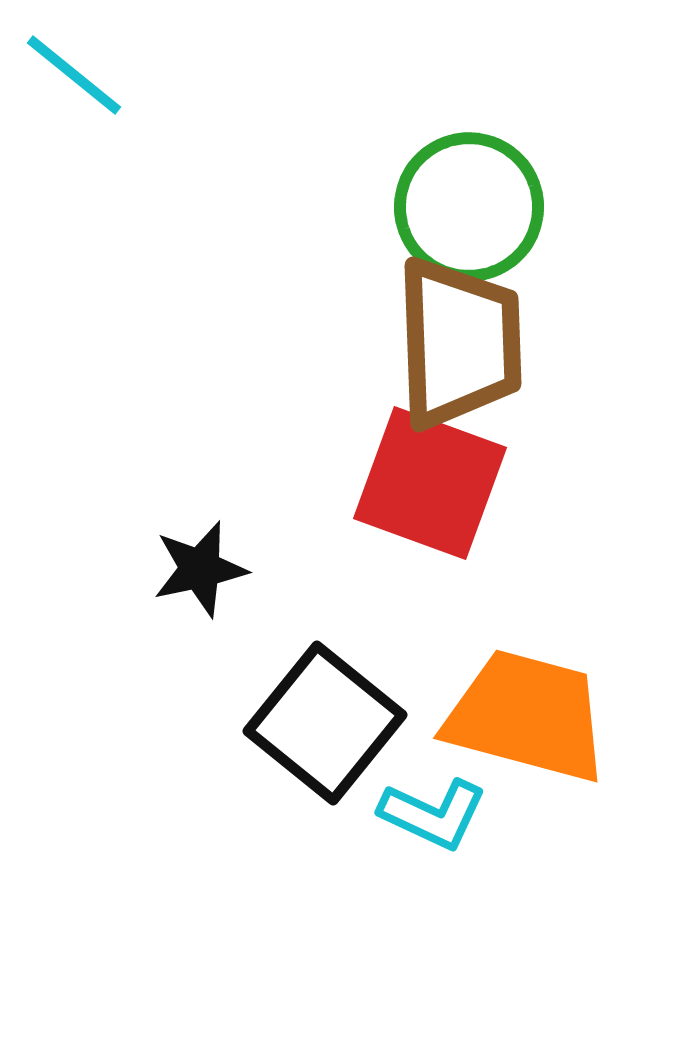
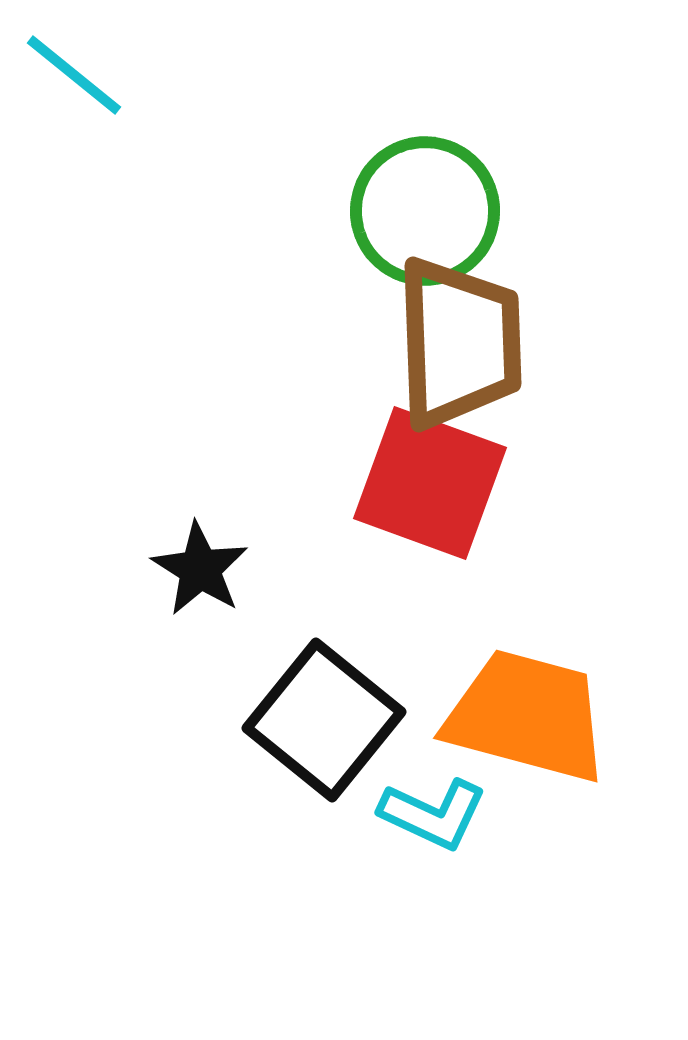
green circle: moved 44 px left, 4 px down
black star: rotated 28 degrees counterclockwise
black square: moved 1 px left, 3 px up
